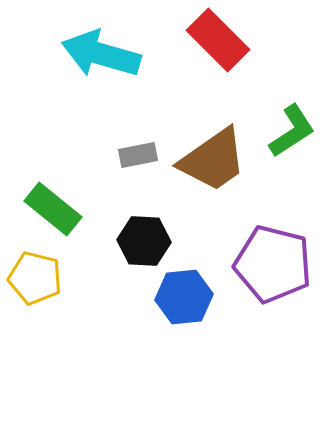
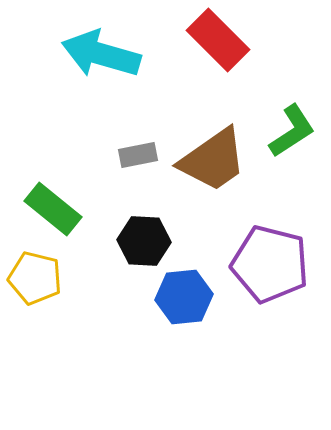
purple pentagon: moved 3 px left
